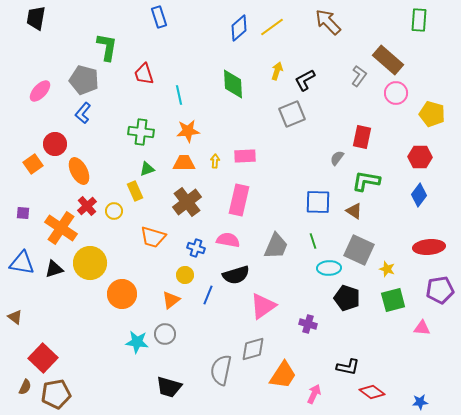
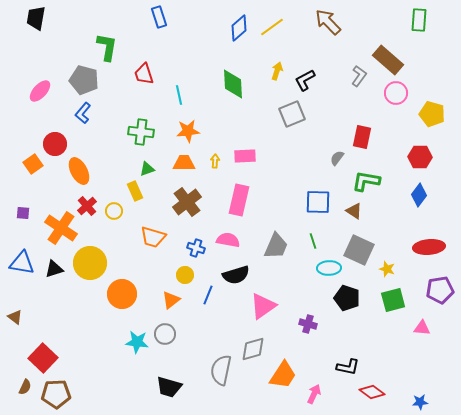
brown pentagon at (56, 394): rotated 8 degrees clockwise
